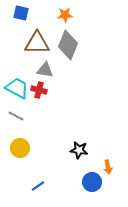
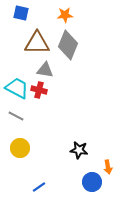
blue line: moved 1 px right, 1 px down
